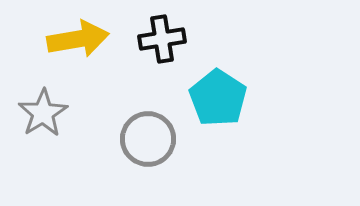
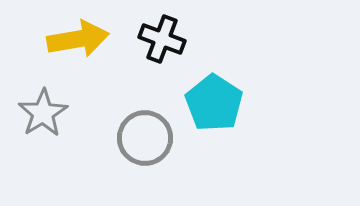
black cross: rotated 30 degrees clockwise
cyan pentagon: moved 4 px left, 5 px down
gray circle: moved 3 px left, 1 px up
